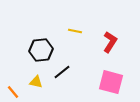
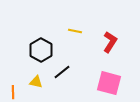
black hexagon: rotated 25 degrees counterclockwise
pink square: moved 2 px left, 1 px down
orange line: rotated 40 degrees clockwise
